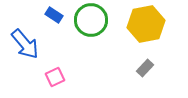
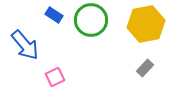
blue arrow: moved 1 px down
